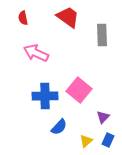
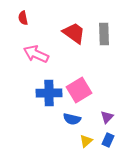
red trapezoid: moved 6 px right, 16 px down
gray rectangle: moved 2 px right, 1 px up
pink arrow: moved 1 px down
pink square: rotated 20 degrees clockwise
blue cross: moved 4 px right, 3 px up
purple triangle: moved 4 px right
blue semicircle: moved 13 px right, 8 px up; rotated 60 degrees clockwise
